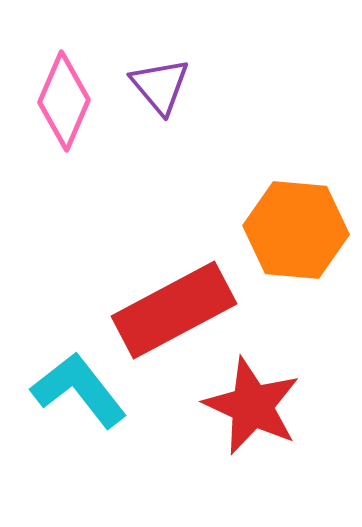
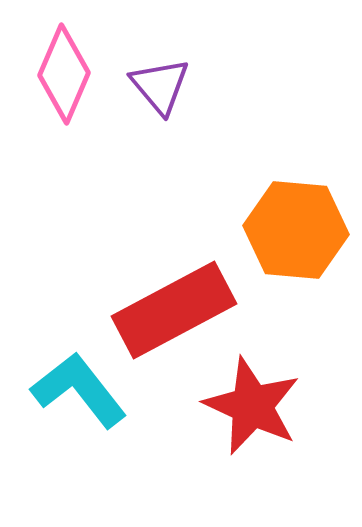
pink diamond: moved 27 px up
